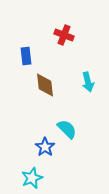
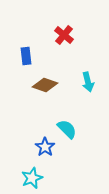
red cross: rotated 18 degrees clockwise
brown diamond: rotated 65 degrees counterclockwise
